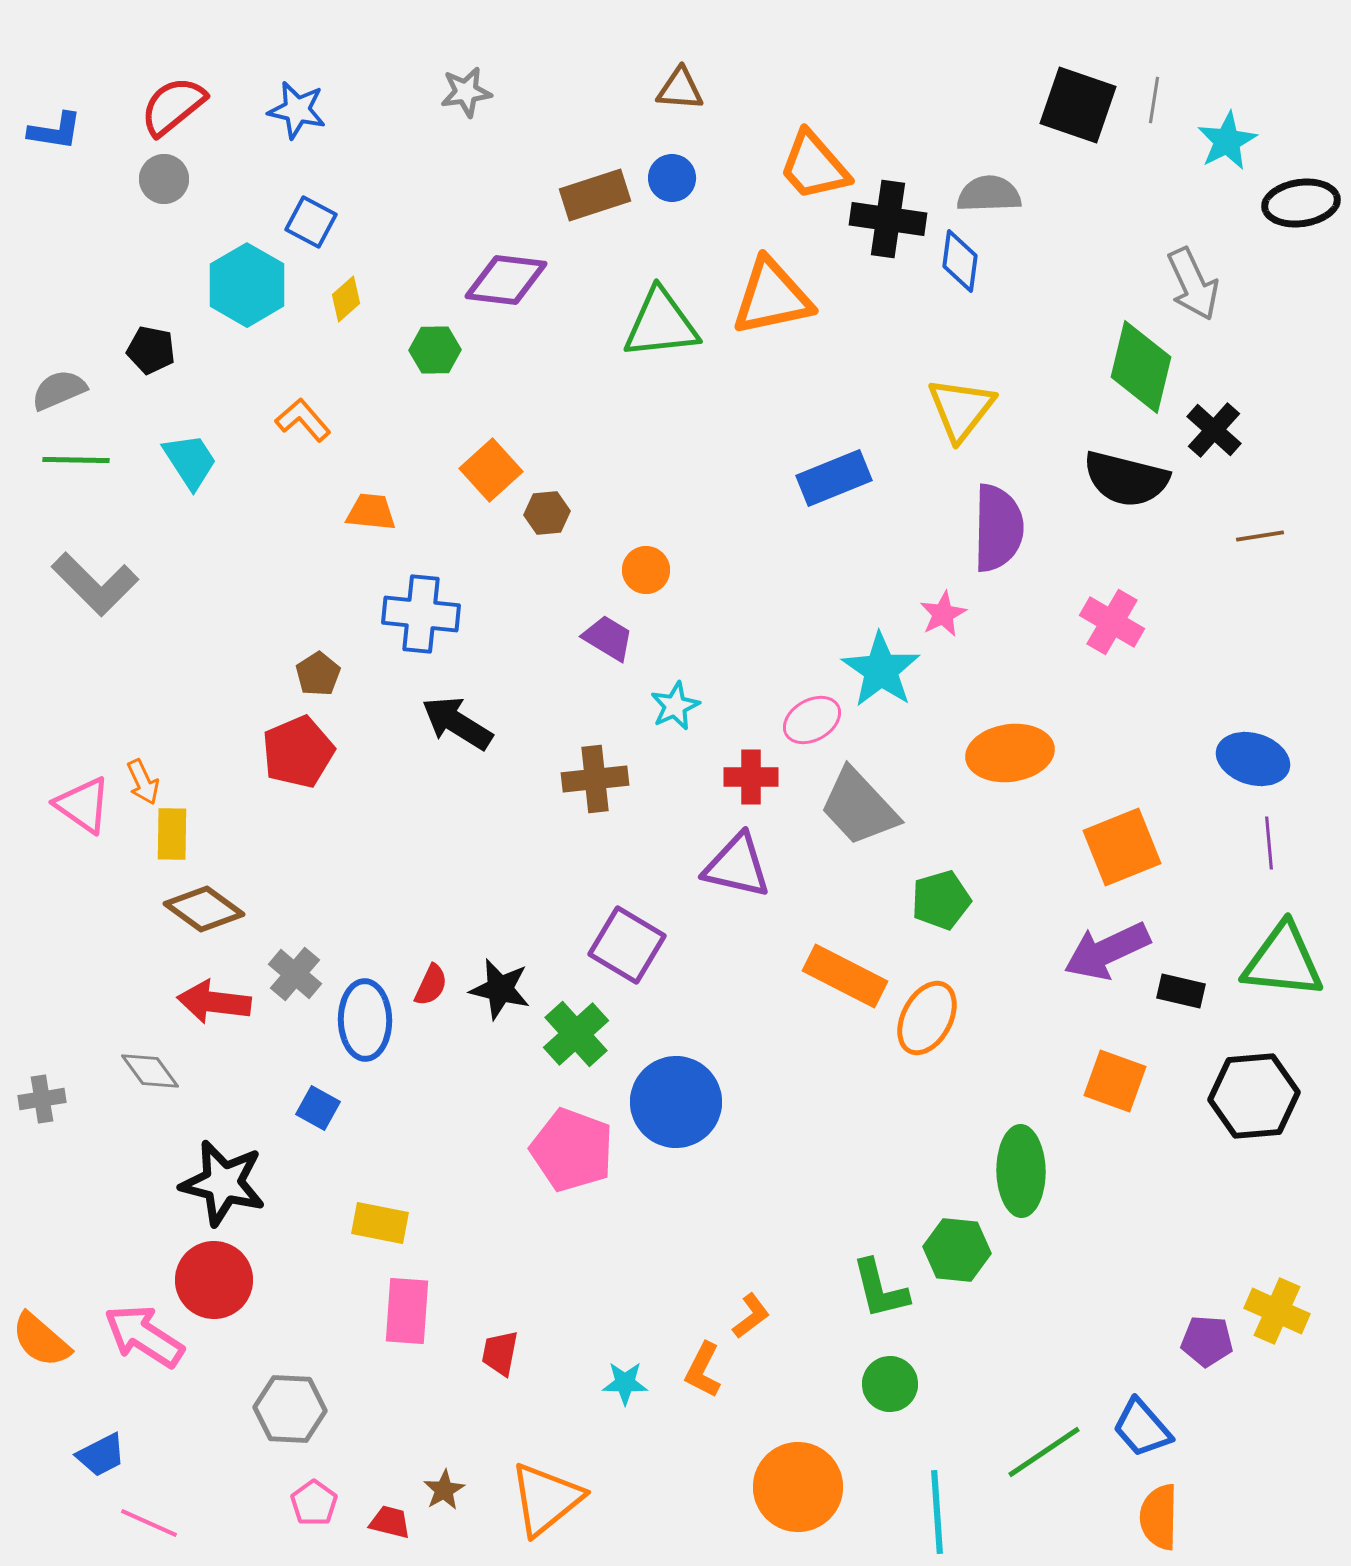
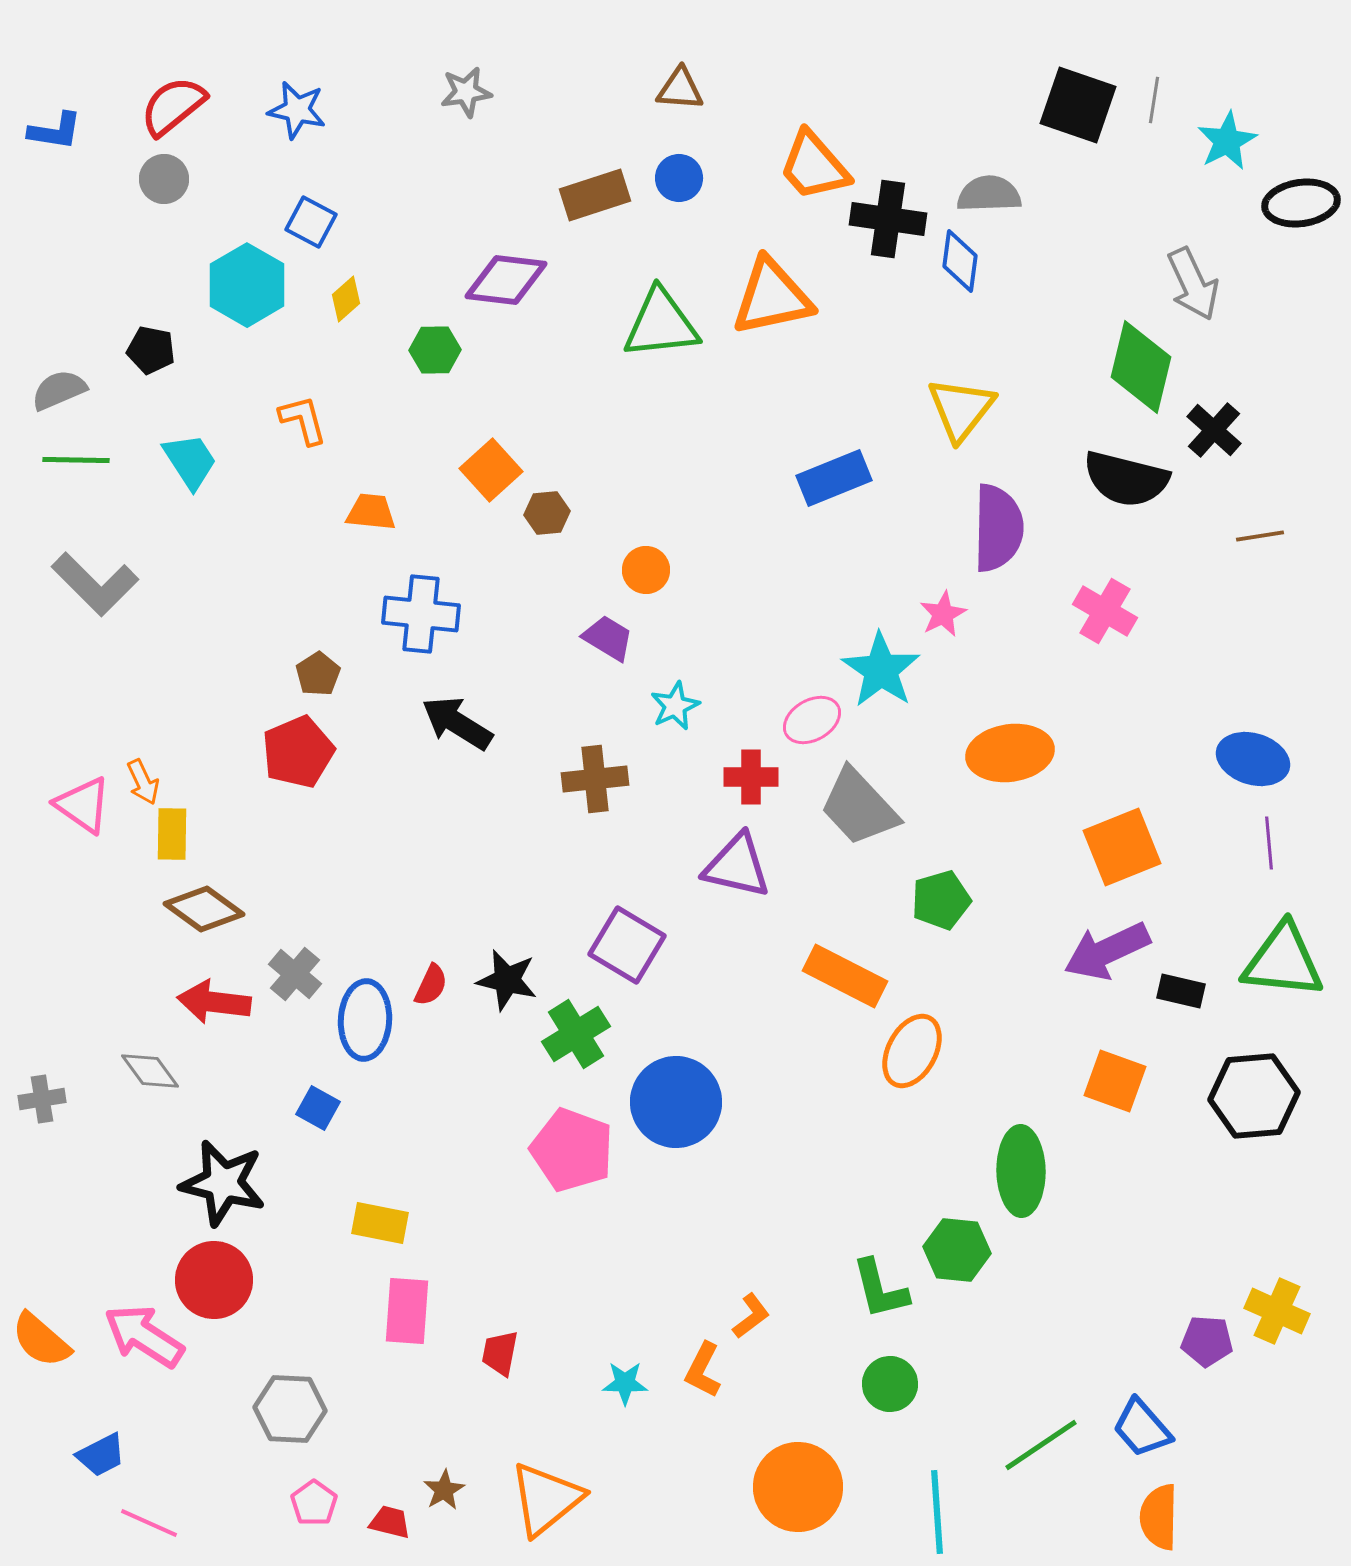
blue circle at (672, 178): moved 7 px right
orange L-shape at (303, 420): rotated 26 degrees clockwise
pink cross at (1112, 622): moved 7 px left, 11 px up
black star at (500, 989): moved 7 px right, 9 px up
orange ellipse at (927, 1018): moved 15 px left, 33 px down
blue ellipse at (365, 1020): rotated 4 degrees clockwise
green cross at (576, 1034): rotated 10 degrees clockwise
green line at (1044, 1452): moved 3 px left, 7 px up
